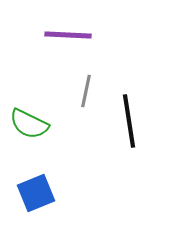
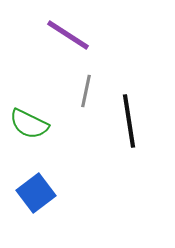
purple line: rotated 30 degrees clockwise
blue square: rotated 15 degrees counterclockwise
